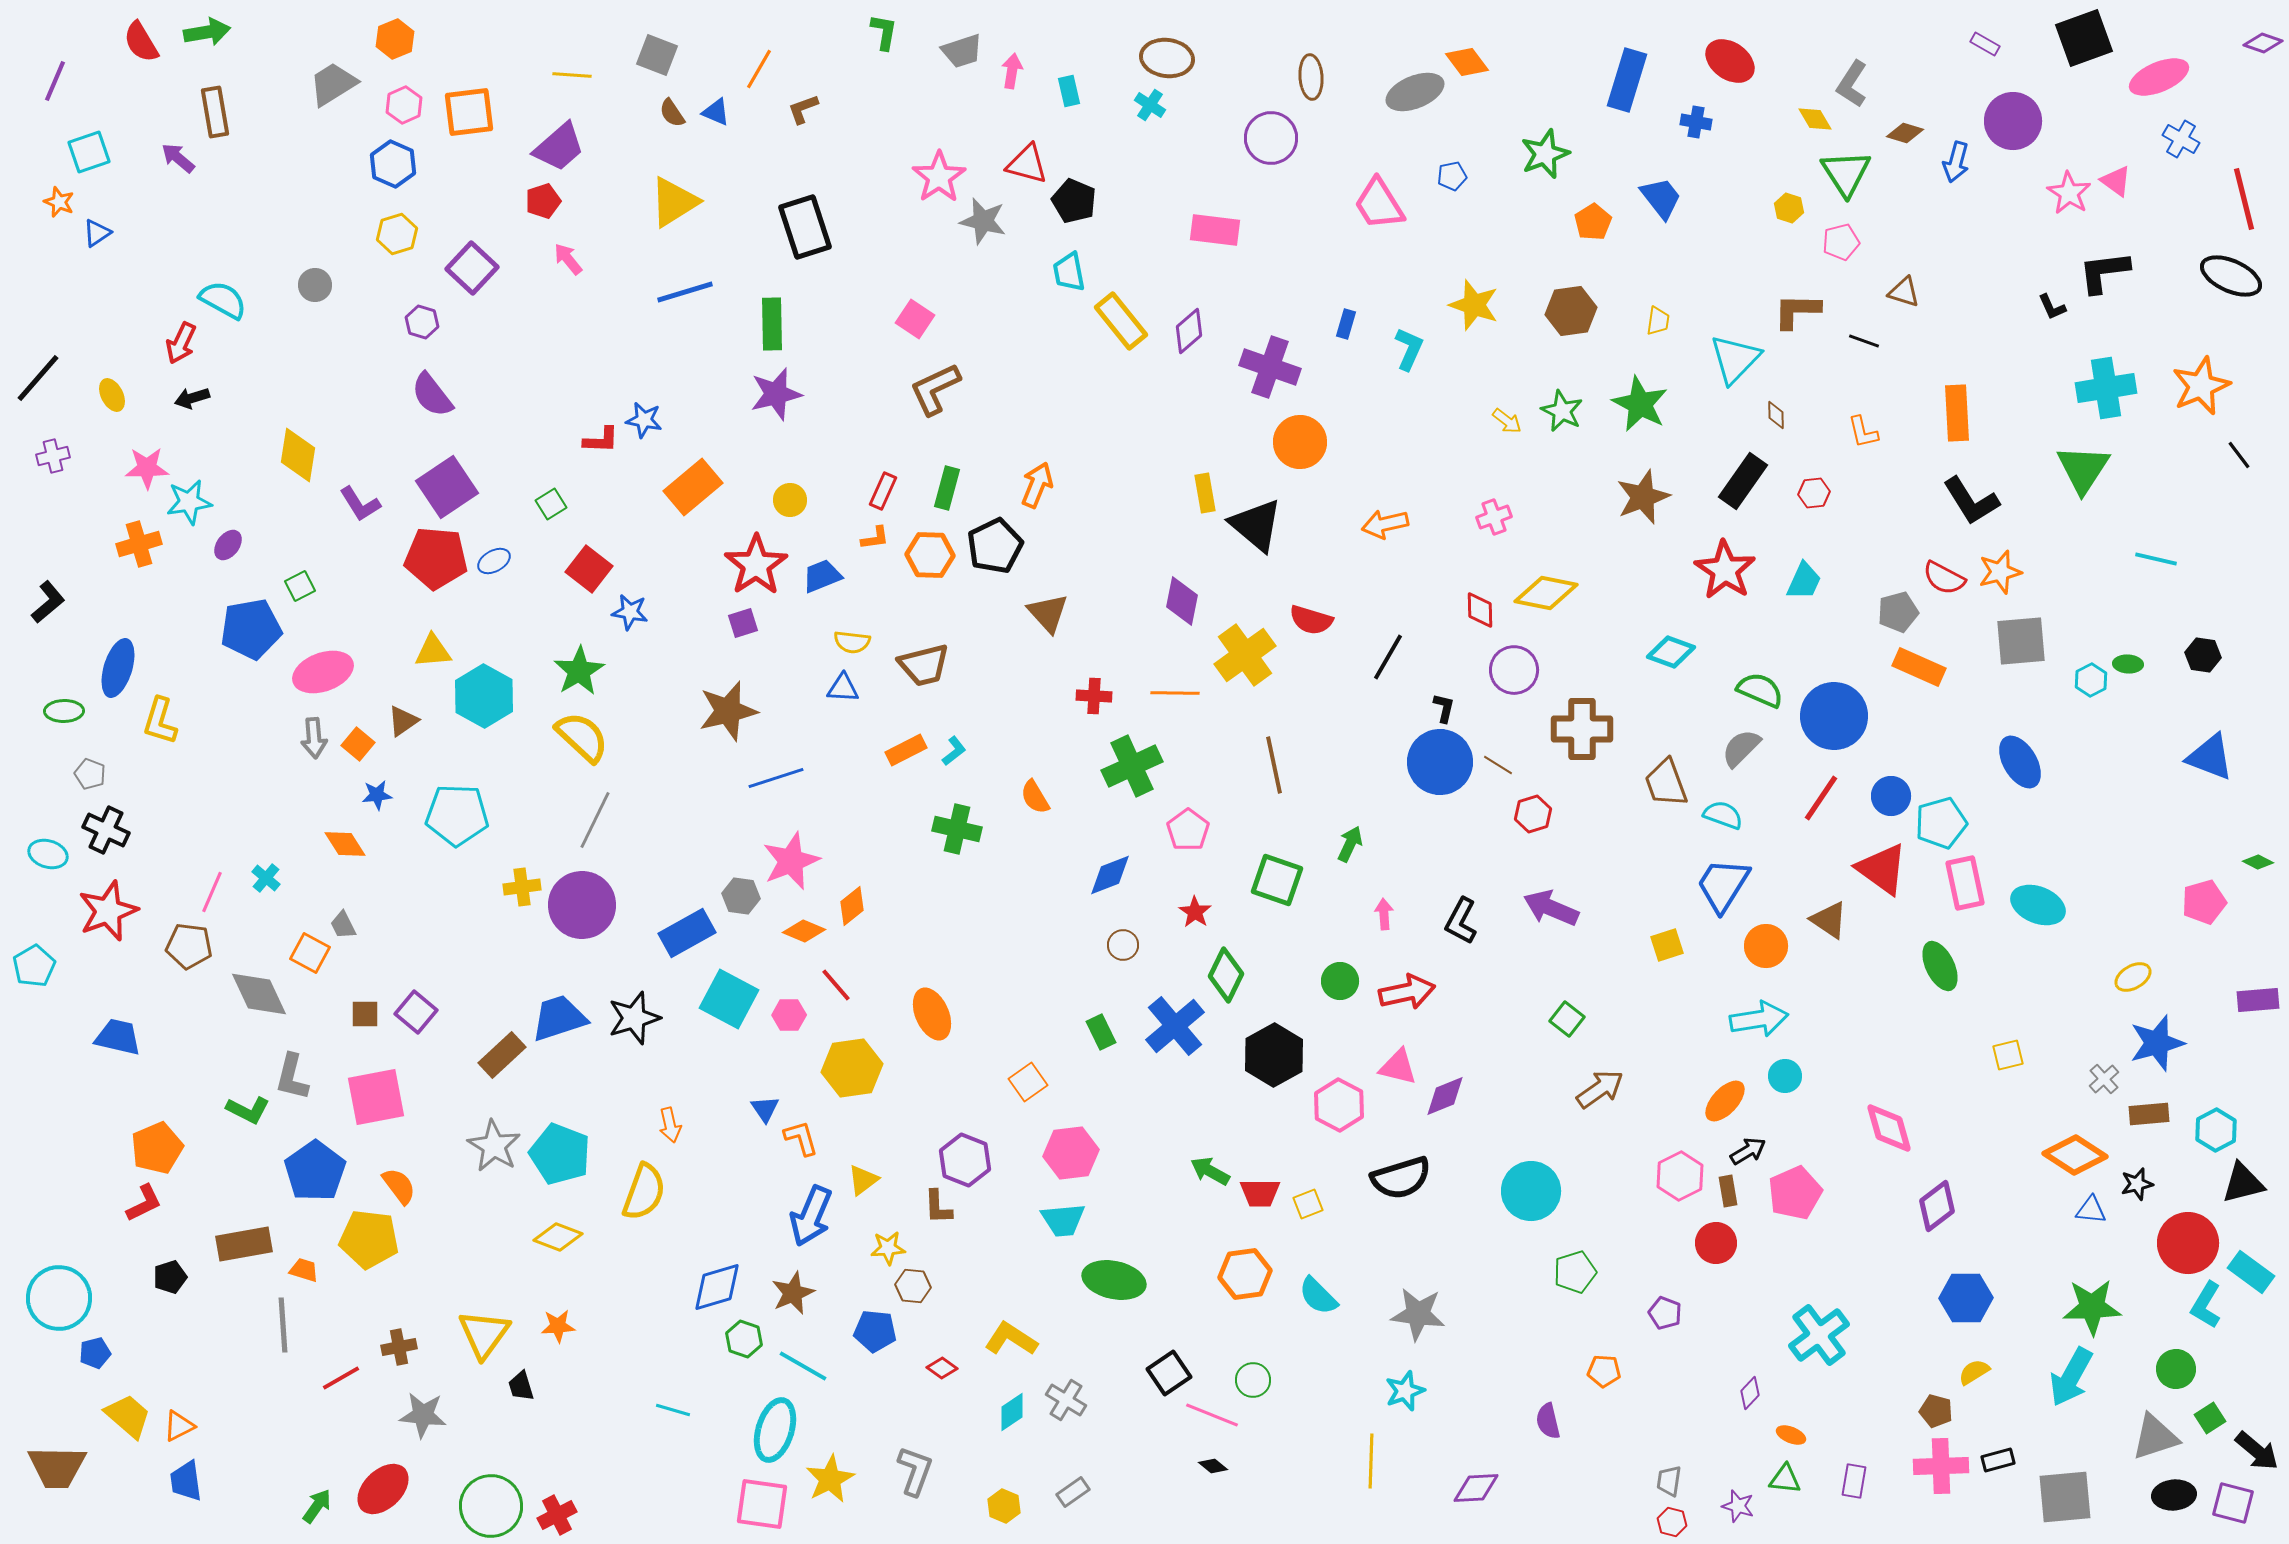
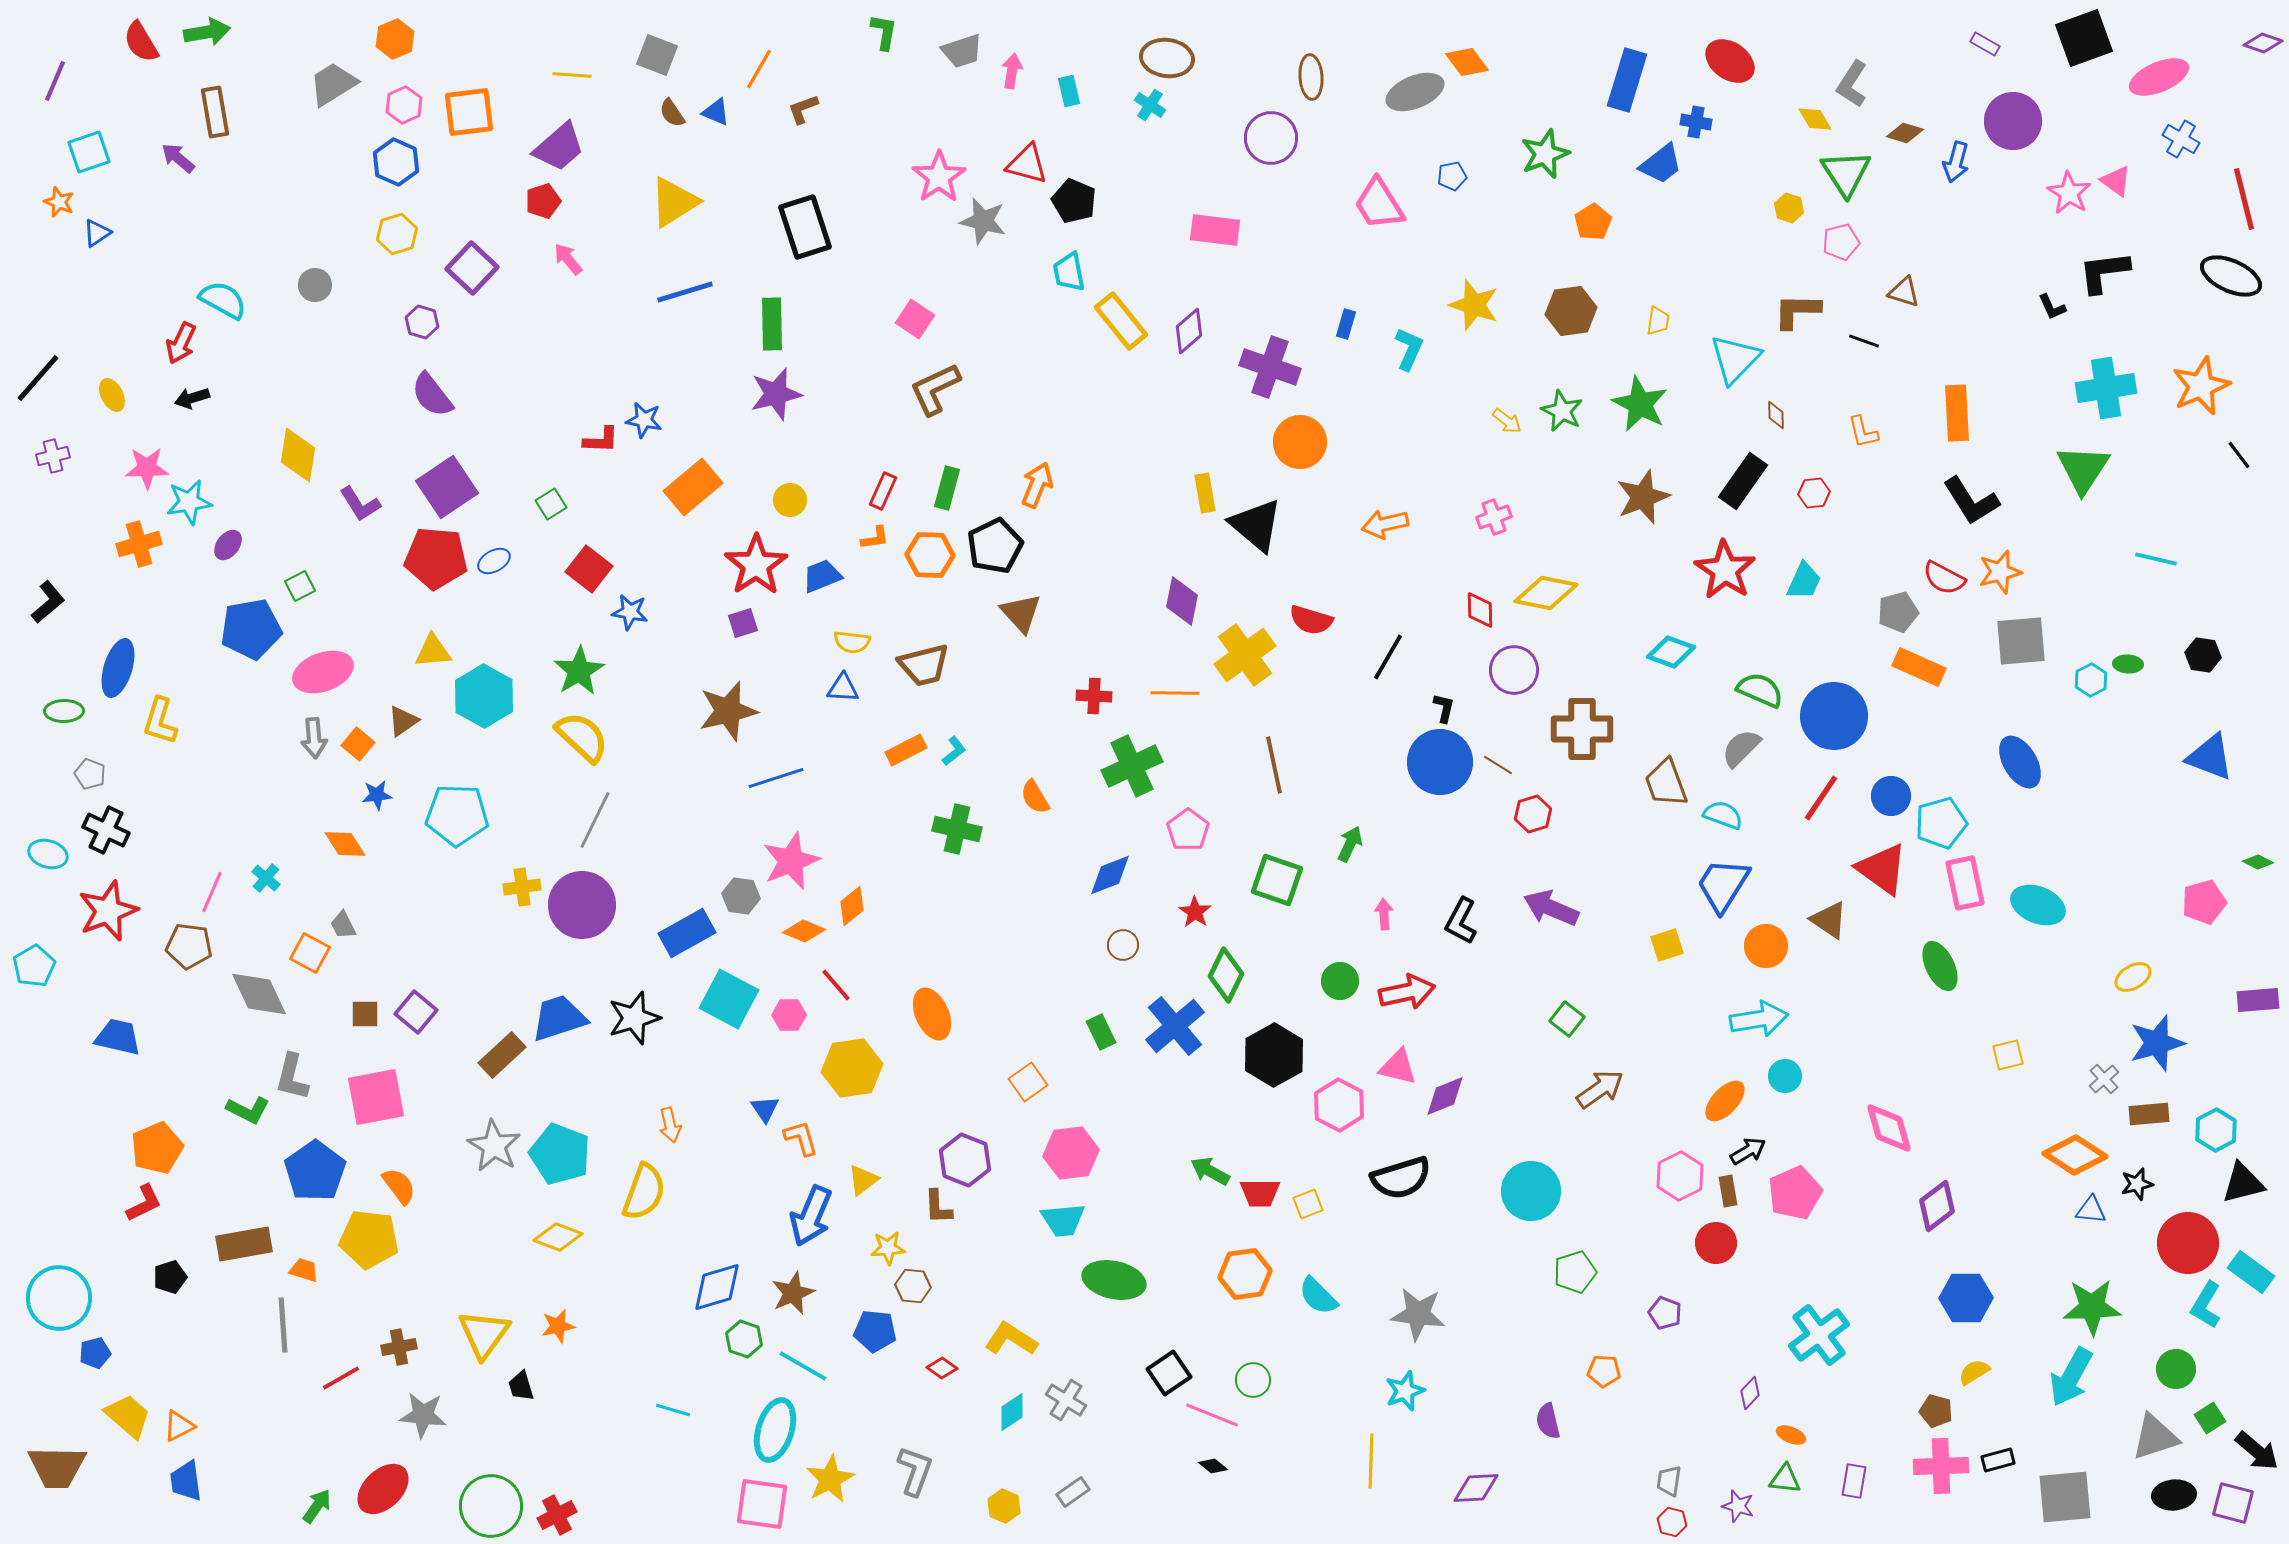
blue hexagon at (393, 164): moved 3 px right, 2 px up
blue trapezoid at (1661, 198): moved 34 px up; rotated 90 degrees clockwise
brown triangle at (1048, 613): moved 27 px left
orange star at (558, 1326): rotated 8 degrees counterclockwise
